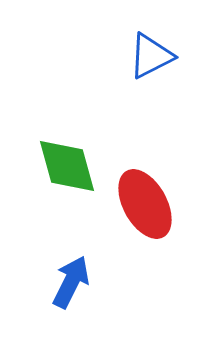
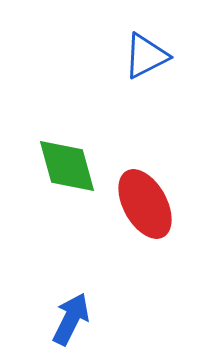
blue triangle: moved 5 px left
blue arrow: moved 37 px down
